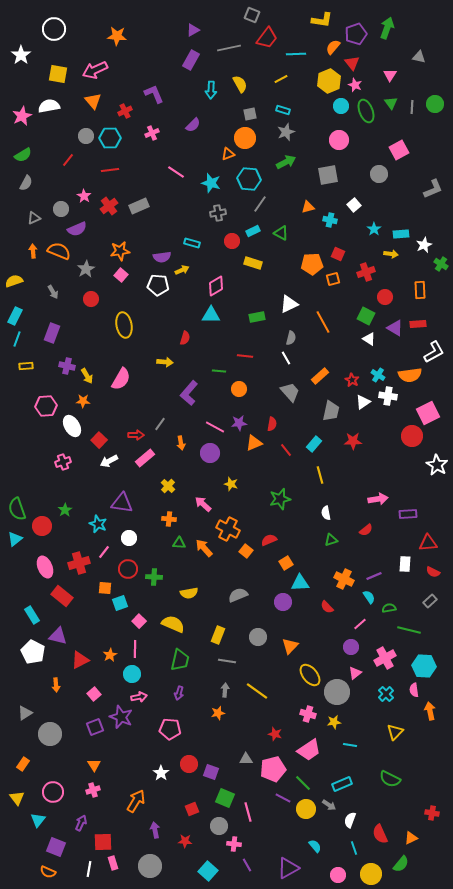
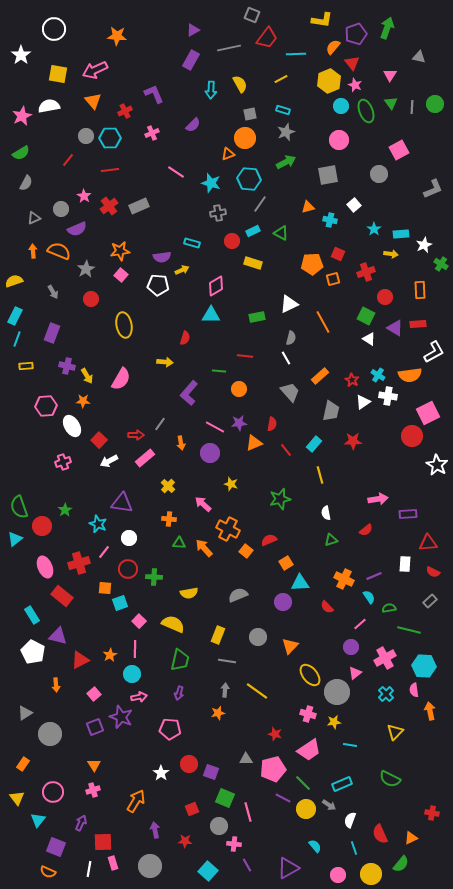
green semicircle at (23, 155): moved 2 px left, 2 px up
green semicircle at (17, 509): moved 2 px right, 2 px up
